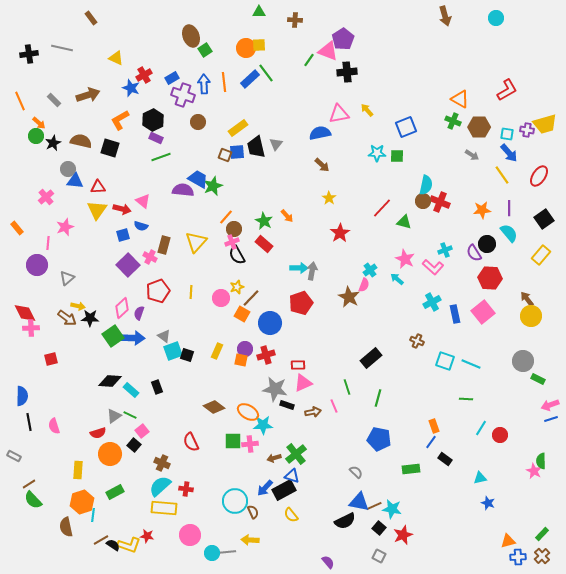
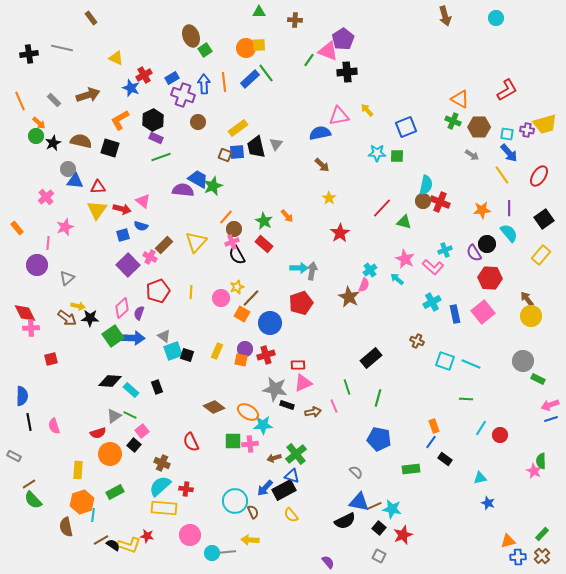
pink triangle at (339, 114): moved 2 px down
brown rectangle at (164, 245): rotated 30 degrees clockwise
